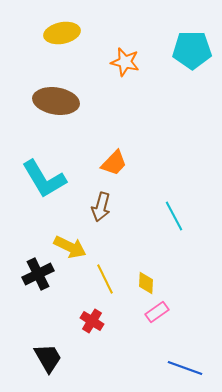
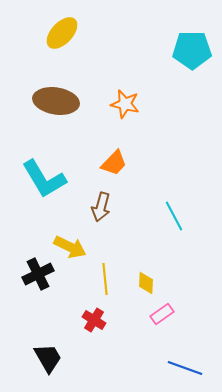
yellow ellipse: rotated 36 degrees counterclockwise
orange star: moved 42 px down
yellow line: rotated 20 degrees clockwise
pink rectangle: moved 5 px right, 2 px down
red cross: moved 2 px right, 1 px up
